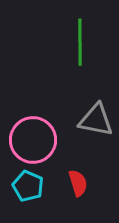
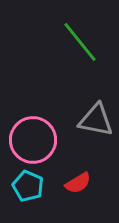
green line: rotated 39 degrees counterclockwise
red semicircle: rotated 76 degrees clockwise
